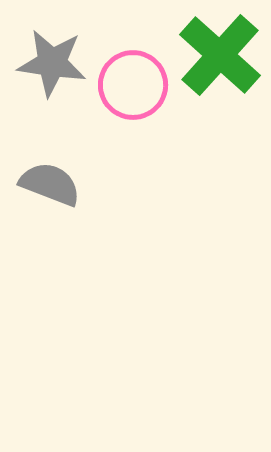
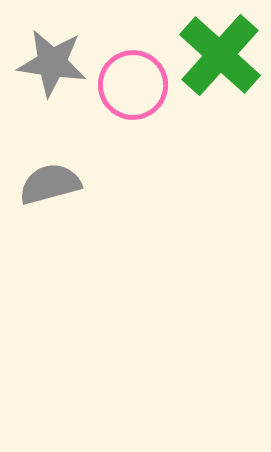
gray semicircle: rotated 36 degrees counterclockwise
